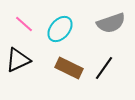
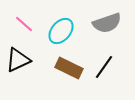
gray semicircle: moved 4 px left
cyan ellipse: moved 1 px right, 2 px down
black line: moved 1 px up
